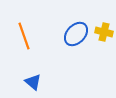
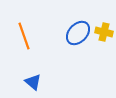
blue ellipse: moved 2 px right, 1 px up
